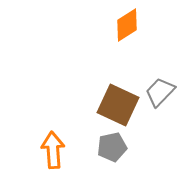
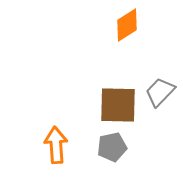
brown square: rotated 24 degrees counterclockwise
orange arrow: moved 3 px right, 5 px up
